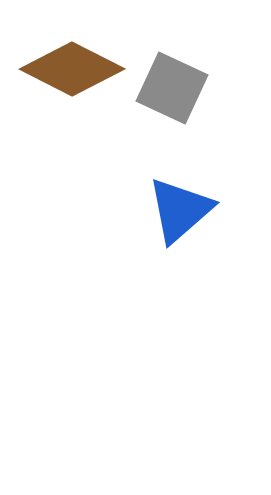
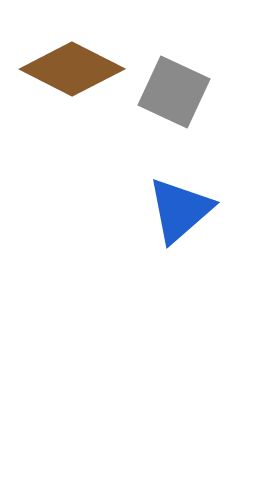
gray square: moved 2 px right, 4 px down
